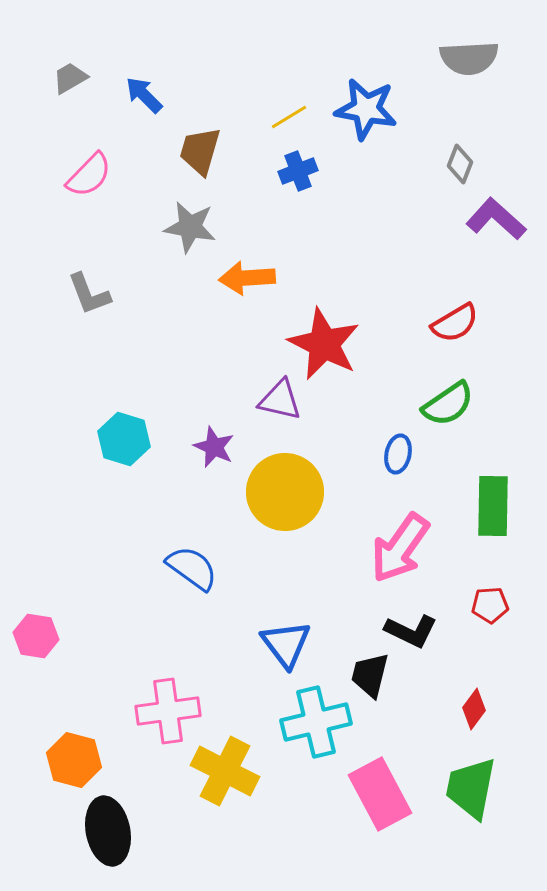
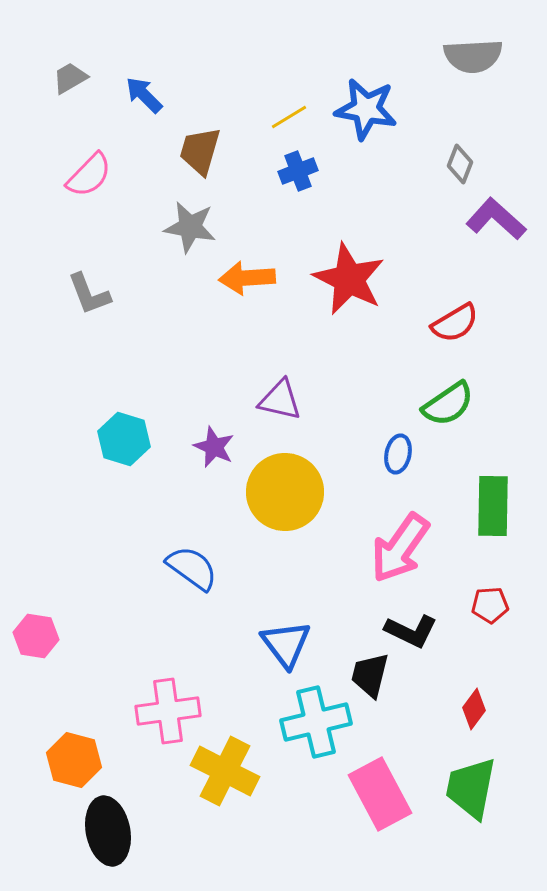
gray semicircle: moved 4 px right, 2 px up
red star: moved 25 px right, 65 px up
